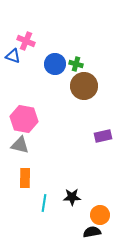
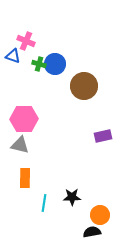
green cross: moved 37 px left
pink hexagon: rotated 12 degrees counterclockwise
